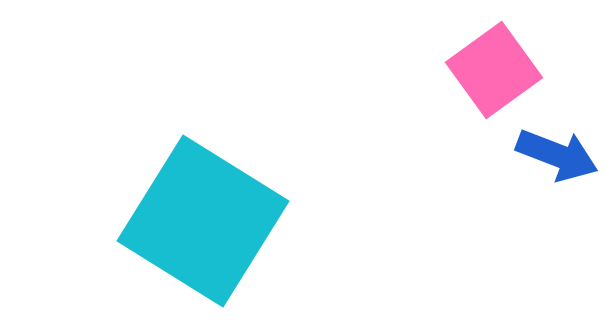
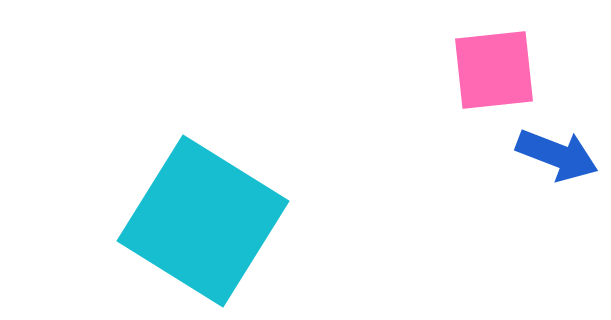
pink square: rotated 30 degrees clockwise
